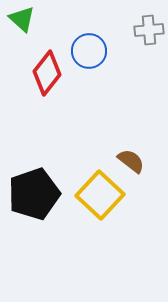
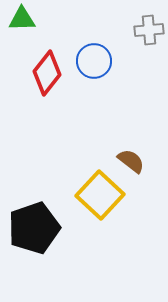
green triangle: rotated 44 degrees counterclockwise
blue circle: moved 5 px right, 10 px down
black pentagon: moved 34 px down
